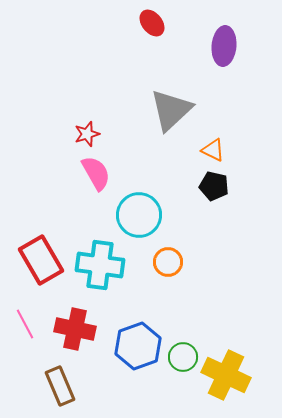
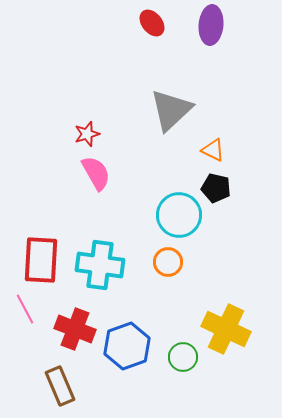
purple ellipse: moved 13 px left, 21 px up
black pentagon: moved 2 px right, 2 px down
cyan circle: moved 40 px right
red rectangle: rotated 33 degrees clockwise
pink line: moved 15 px up
red cross: rotated 9 degrees clockwise
blue hexagon: moved 11 px left
yellow cross: moved 46 px up
